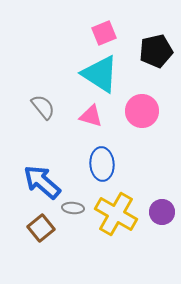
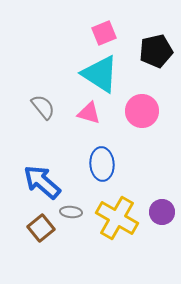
pink triangle: moved 2 px left, 3 px up
gray ellipse: moved 2 px left, 4 px down
yellow cross: moved 1 px right, 4 px down
